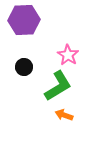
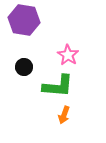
purple hexagon: rotated 12 degrees clockwise
green L-shape: rotated 36 degrees clockwise
orange arrow: rotated 90 degrees counterclockwise
